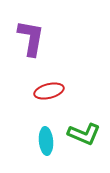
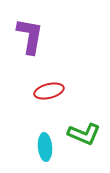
purple L-shape: moved 1 px left, 2 px up
cyan ellipse: moved 1 px left, 6 px down
